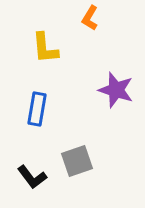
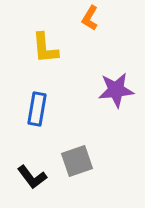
purple star: rotated 24 degrees counterclockwise
